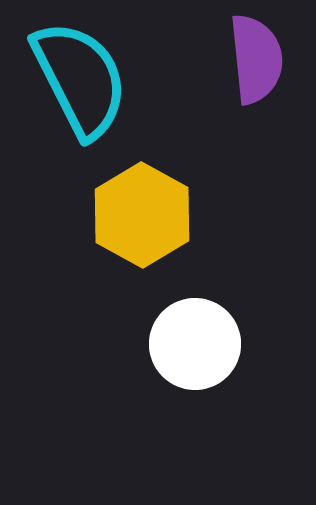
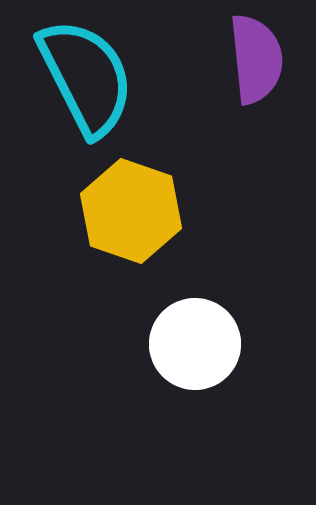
cyan semicircle: moved 6 px right, 2 px up
yellow hexagon: moved 11 px left, 4 px up; rotated 10 degrees counterclockwise
